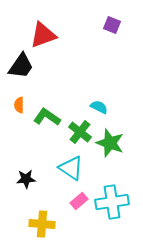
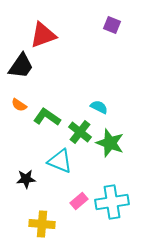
orange semicircle: rotated 56 degrees counterclockwise
cyan triangle: moved 11 px left, 7 px up; rotated 12 degrees counterclockwise
